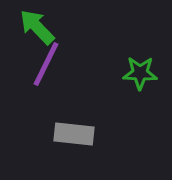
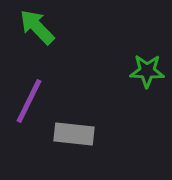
purple line: moved 17 px left, 37 px down
green star: moved 7 px right, 2 px up
